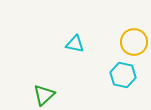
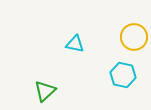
yellow circle: moved 5 px up
green triangle: moved 1 px right, 4 px up
